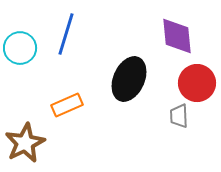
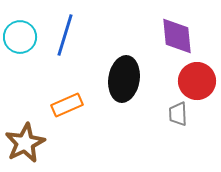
blue line: moved 1 px left, 1 px down
cyan circle: moved 11 px up
black ellipse: moved 5 px left; rotated 15 degrees counterclockwise
red circle: moved 2 px up
gray trapezoid: moved 1 px left, 2 px up
